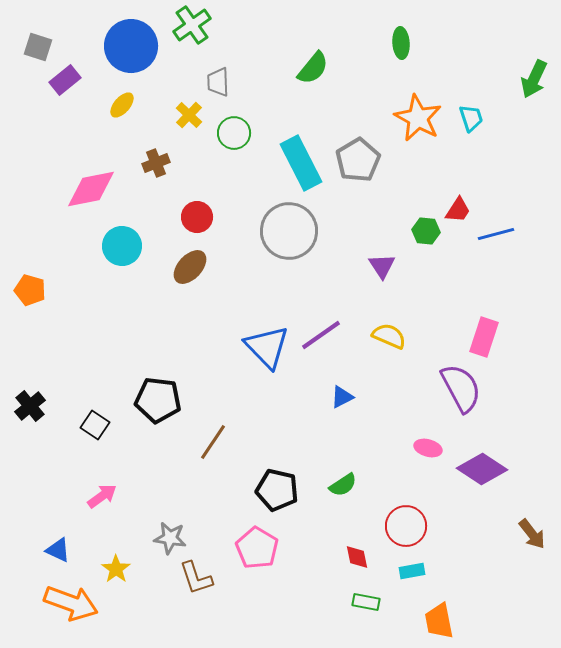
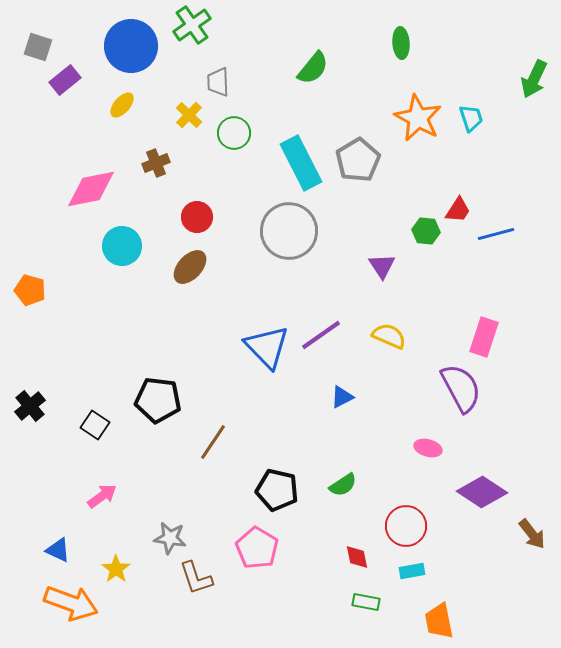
purple diamond at (482, 469): moved 23 px down
